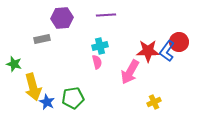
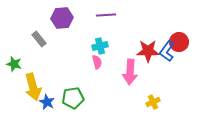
gray rectangle: moved 3 px left; rotated 63 degrees clockwise
pink arrow: rotated 25 degrees counterclockwise
yellow cross: moved 1 px left
